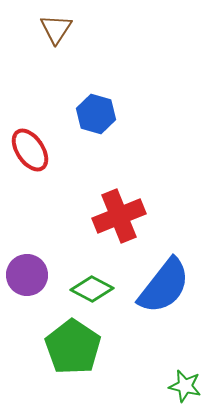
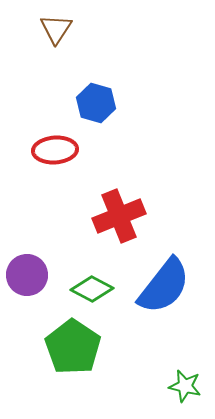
blue hexagon: moved 11 px up
red ellipse: moved 25 px right; rotated 60 degrees counterclockwise
